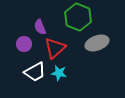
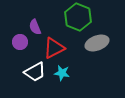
purple semicircle: moved 5 px left
purple circle: moved 4 px left, 2 px up
red triangle: moved 1 px left; rotated 15 degrees clockwise
cyan star: moved 3 px right
